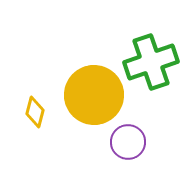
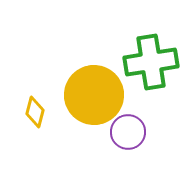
green cross: rotated 10 degrees clockwise
purple circle: moved 10 px up
